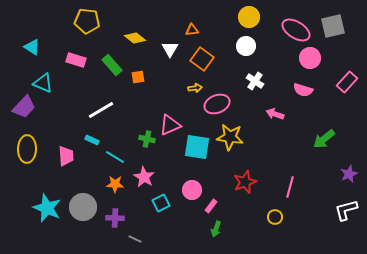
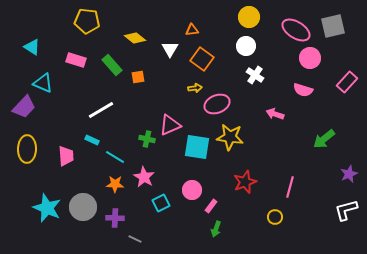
white cross at (255, 81): moved 6 px up
